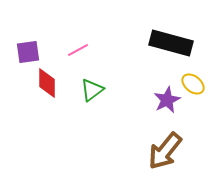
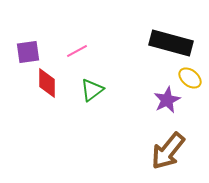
pink line: moved 1 px left, 1 px down
yellow ellipse: moved 3 px left, 6 px up
brown arrow: moved 3 px right
